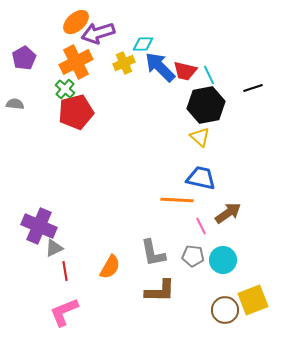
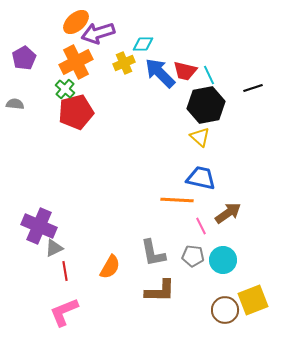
blue arrow: moved 6 px down
